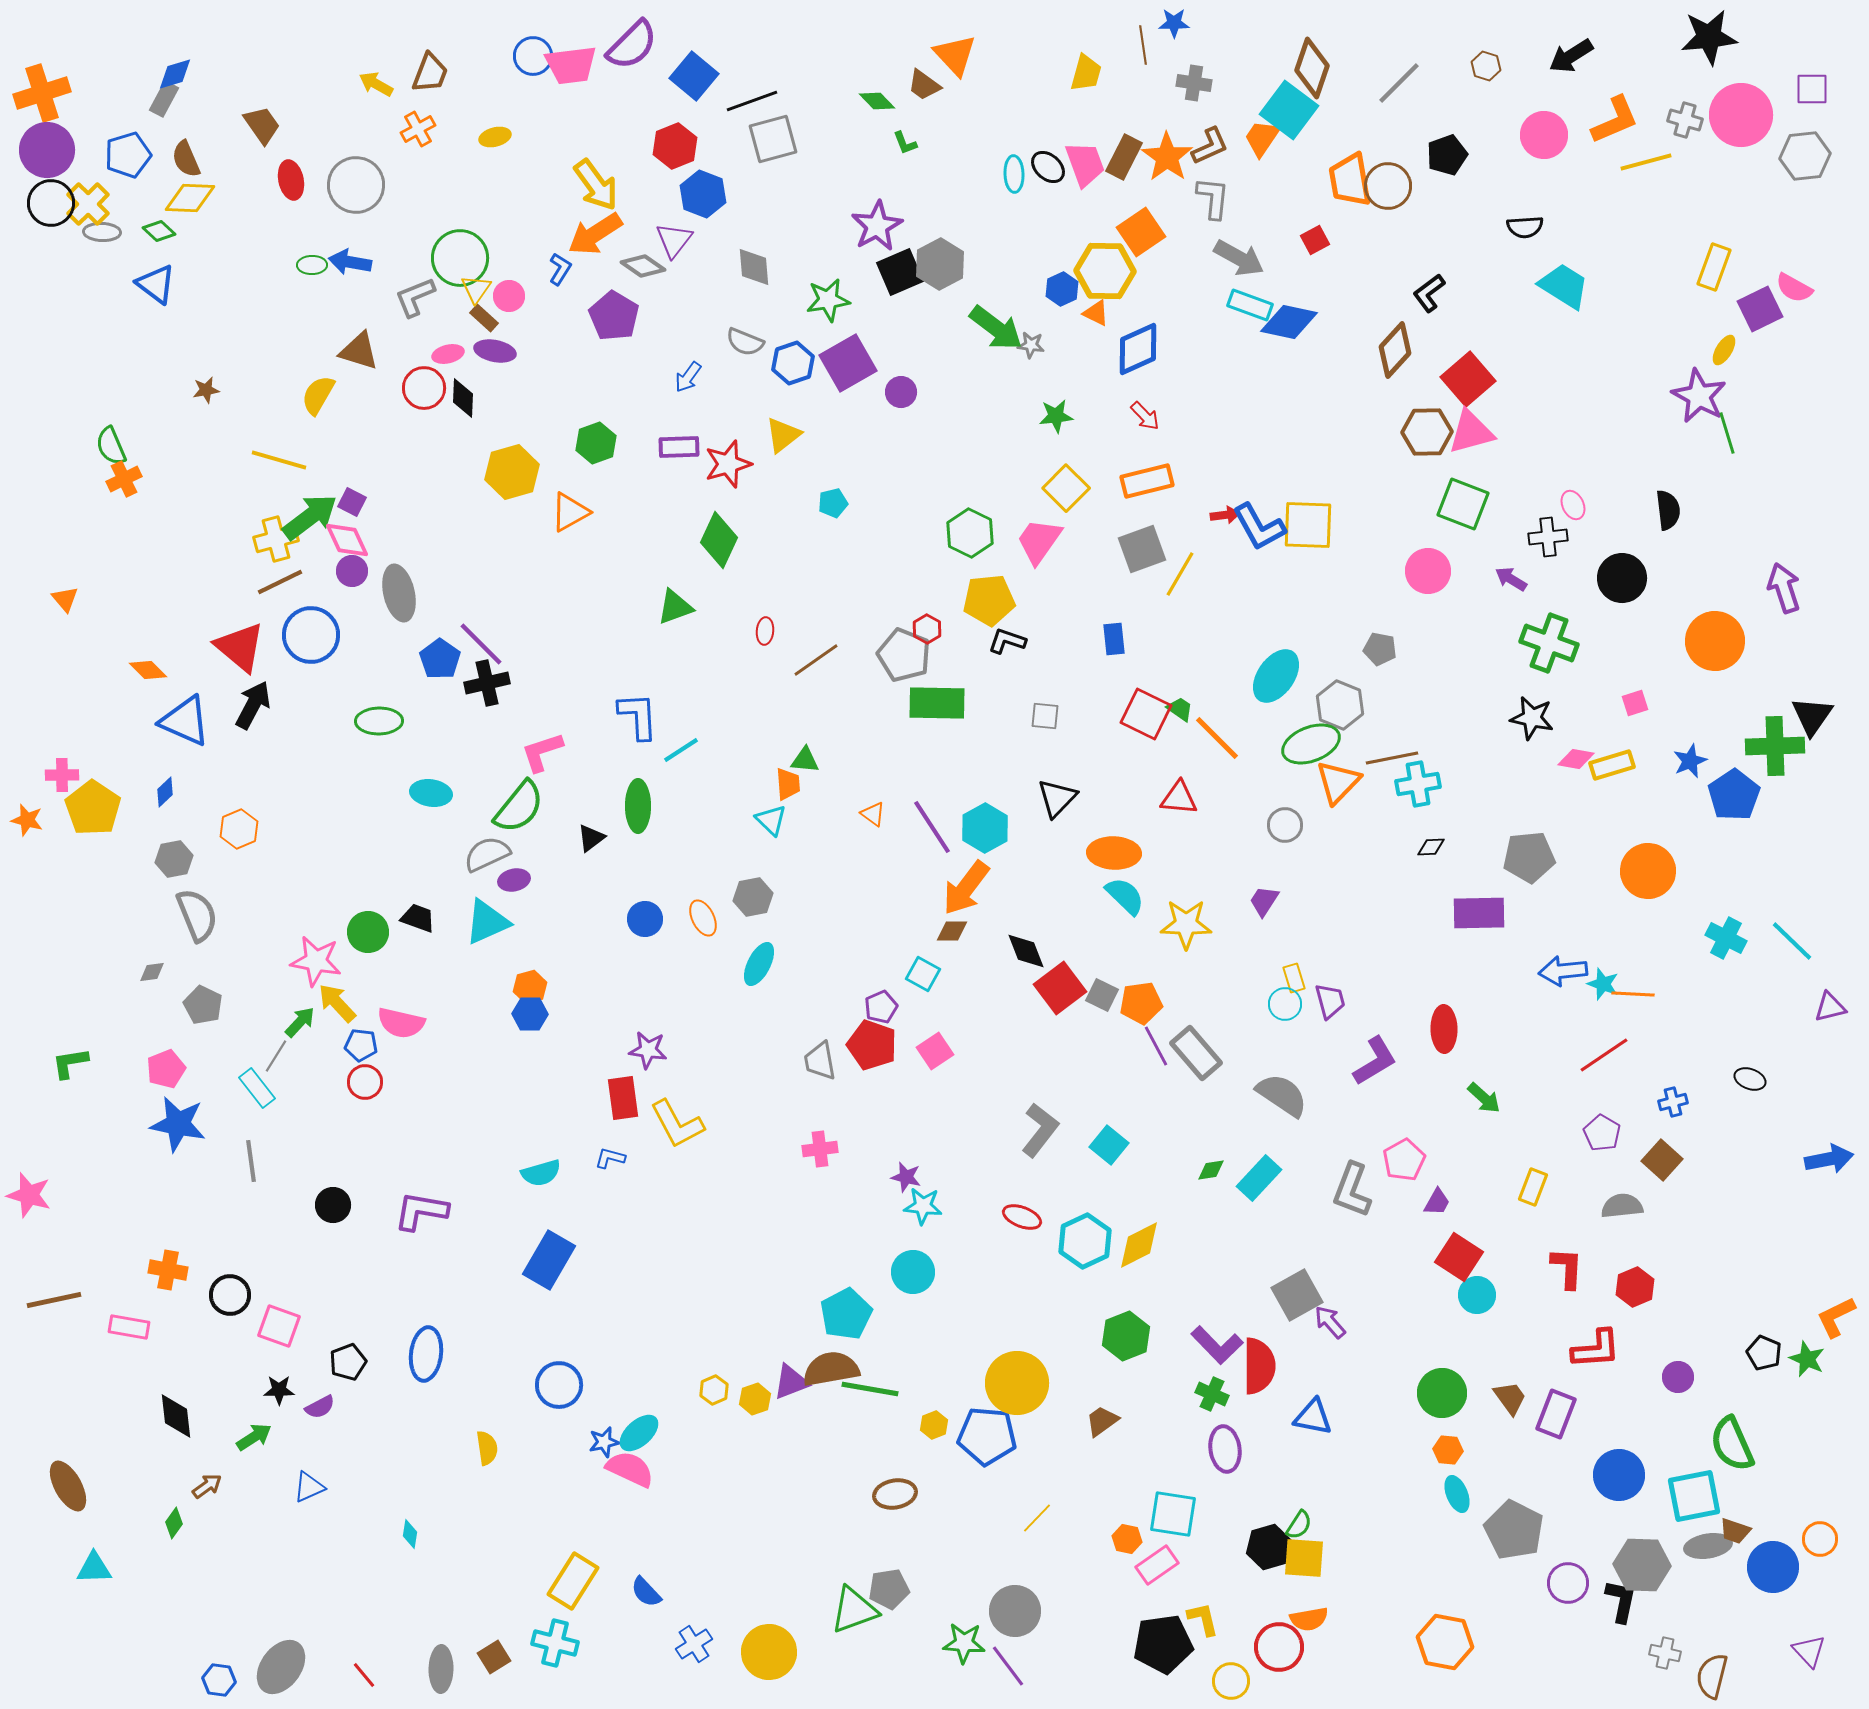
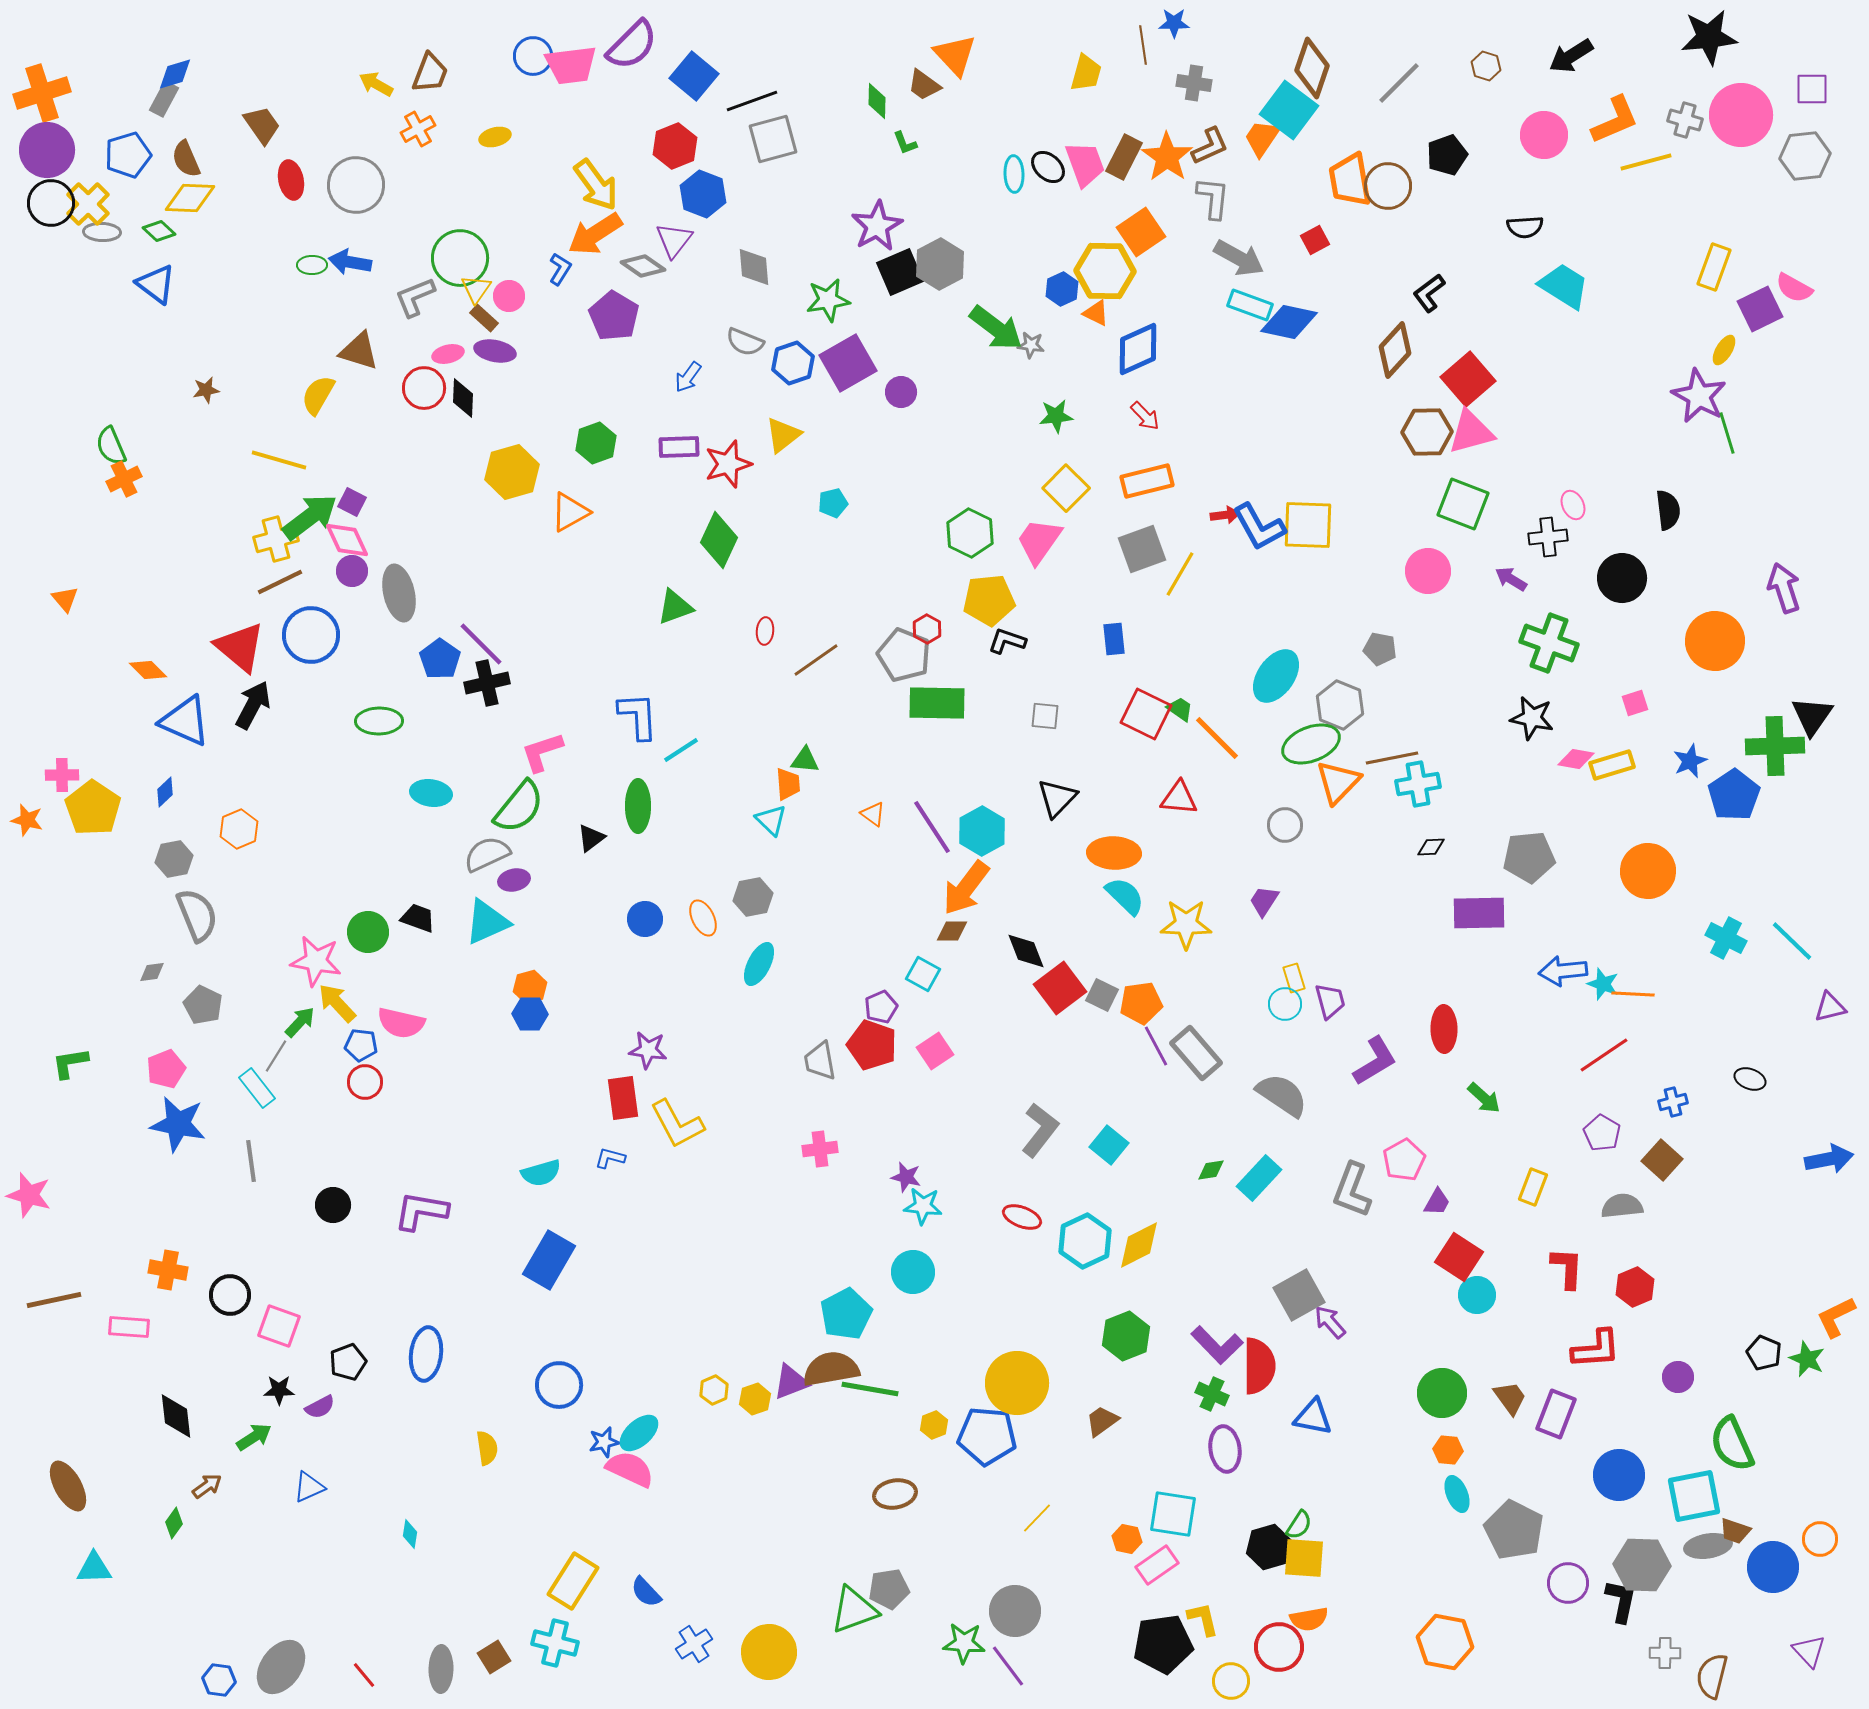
green diamond at (877, 101): rotated 45 degrees clockwise
cyan hexagon at (985, 828): moved 3 px left, 3 px down
gray square at (1297, 1295): moved 2 px right
pink rectangle at (129, 1327): rotated 6 degrees counterclockwise
gray cross at (1665, 1653): rotated 12 degrees counterclockwise
